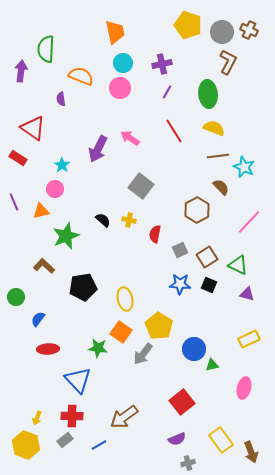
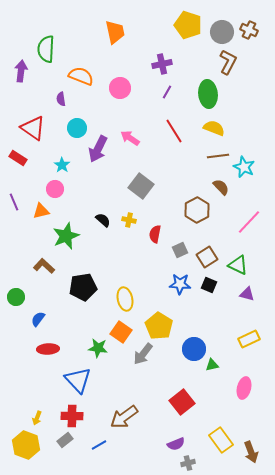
cyan circle at (123, 63): moved 46 px left, 65 px down
purple semicircle at (177, 439): moved 1 px left, 5 px down
